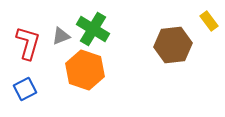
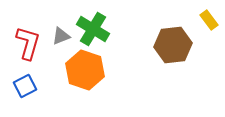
yellow rectangle: moved 1 px up
blue square: moved 3 px up
